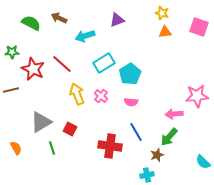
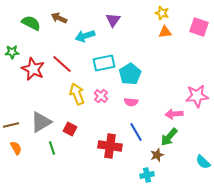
purple triangle: moved 4 px left; rotated 35 degrees counterclockwise
cyan rectangle: rotated 20 degrees clockwise
brown line: moved 35 px down
